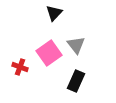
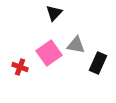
gray triangle: rotated 42 degrees counterclockwise
black rectangle: moved 22 px right, 18 px up
